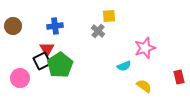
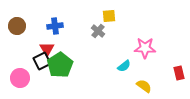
brown circle: moved 4 px right
pink star: rotated 20 degrees clockwise
cyan semicircle: rotated 16 degrees counterclockwise
red rectangle: moved 4 px up
